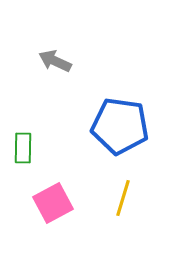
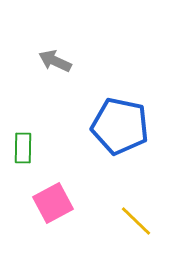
blue pentagon: rotated 4 degrees clockwise
yellow line: moved 13 px right, 23 px down; rotated 63 degrees counterclockwise
